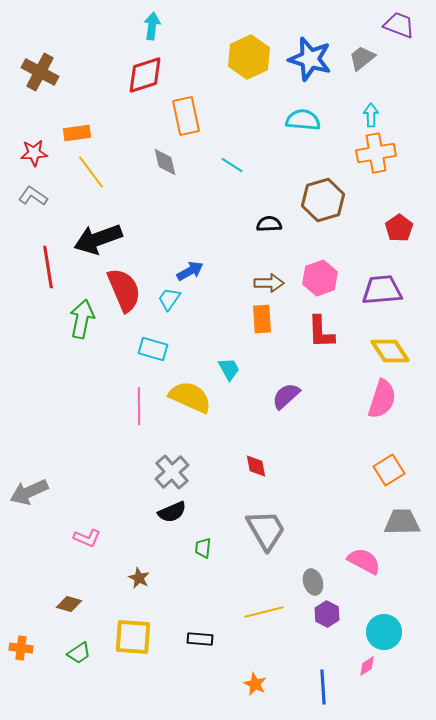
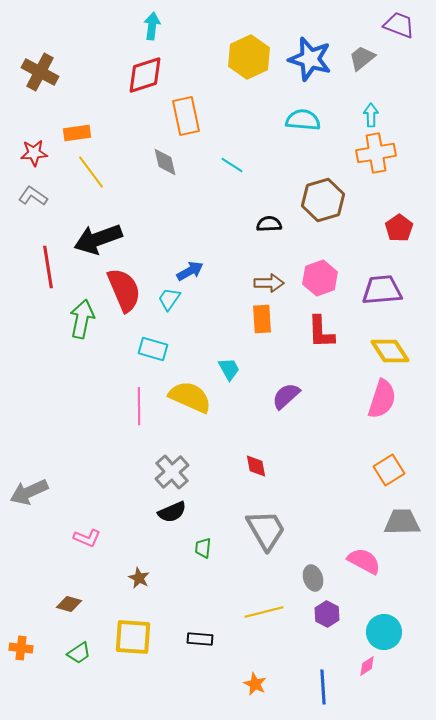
gray ellipse at (313, 582): moved 4 px up
